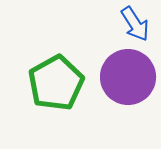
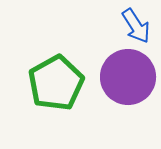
blue arrow: moved 1 px right, 2 px down
